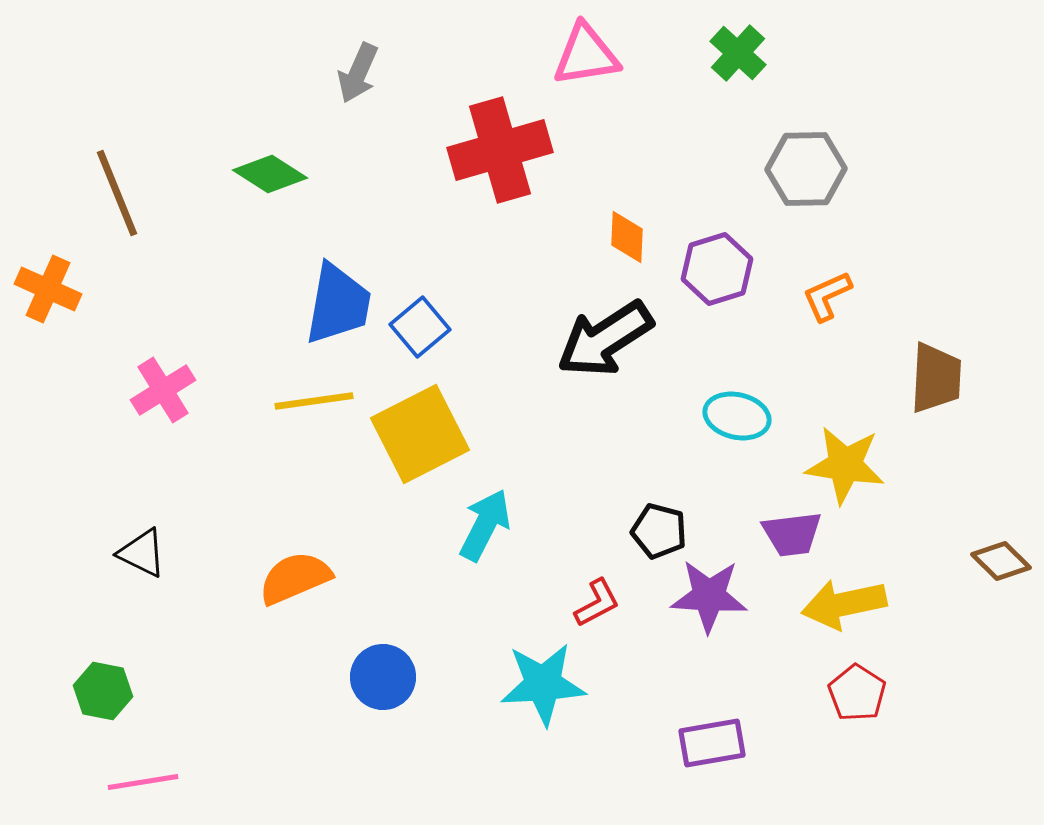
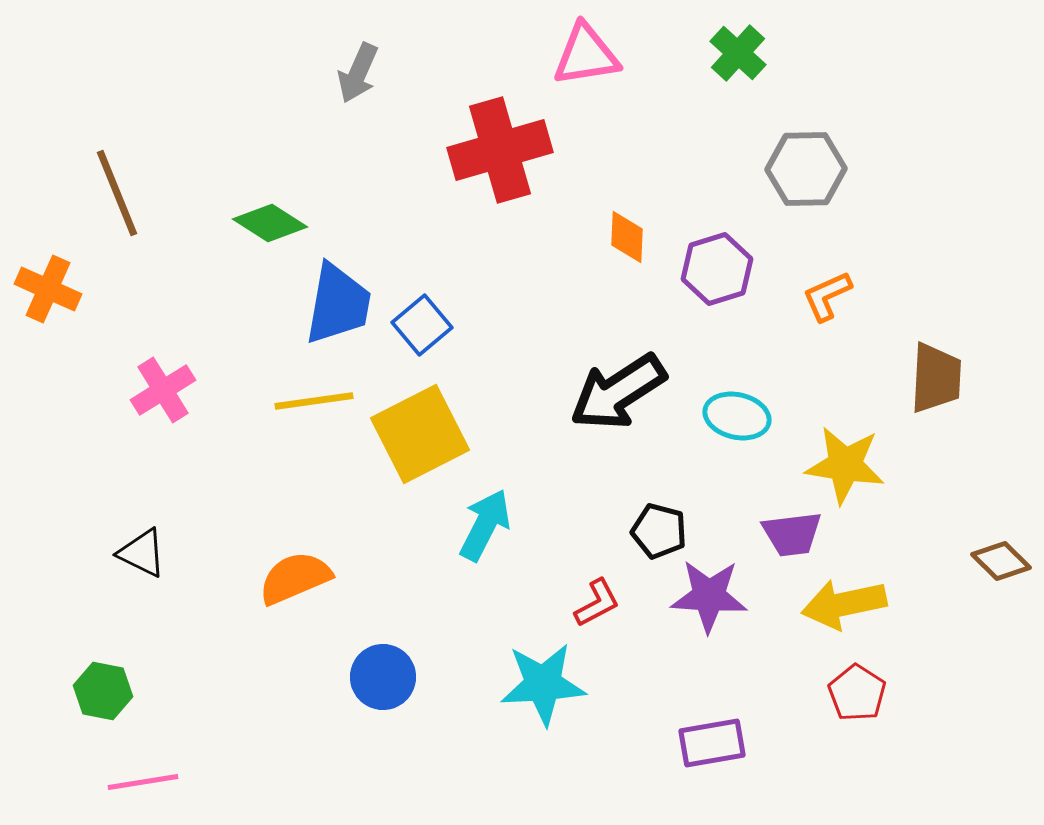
green diamond: moved 49 px down
blue square: moved 2 px right, 2 px up
black arrow: moved 13 px right, 53 px down
